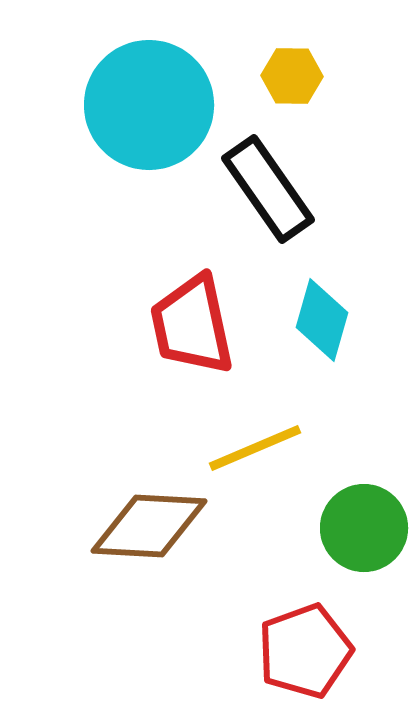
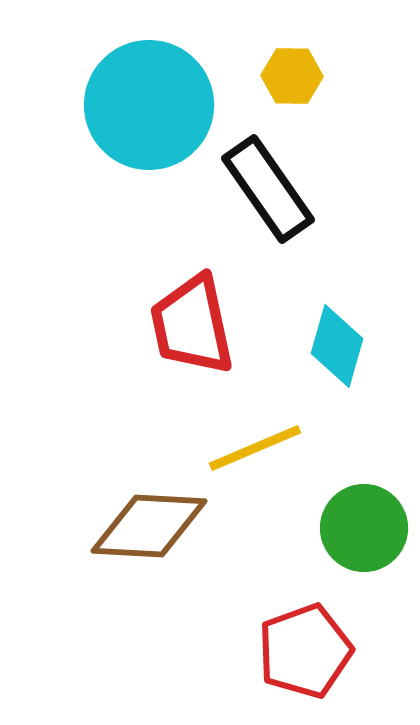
cyan diamond: moved 15 px right, 26 px down
